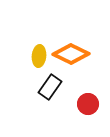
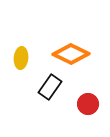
yellow ellipse: moved 18 px left, 2 px down
